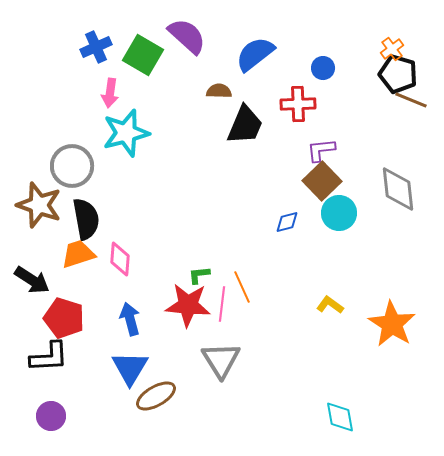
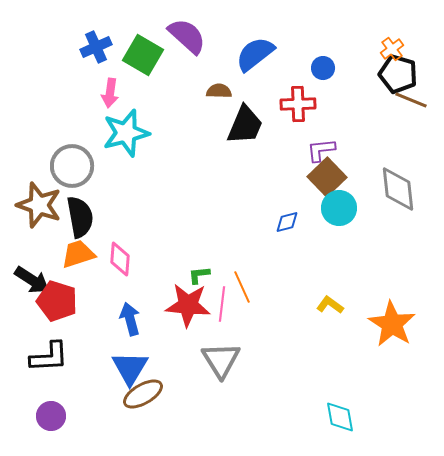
brown square: moved 5 px right, 4 px up
cyan circle: moved 5 px up
black semicircle: moved 6 px left, 2 px up
red pentagon: moved 7 px left, 17 px up
brown ellipse: moved 13 px left, 2 px up
